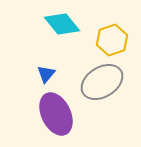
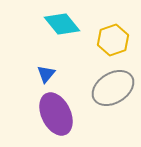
yellow hexagon: moved 1 px right
gray ellipse: moved 11 px right, 6 px down
